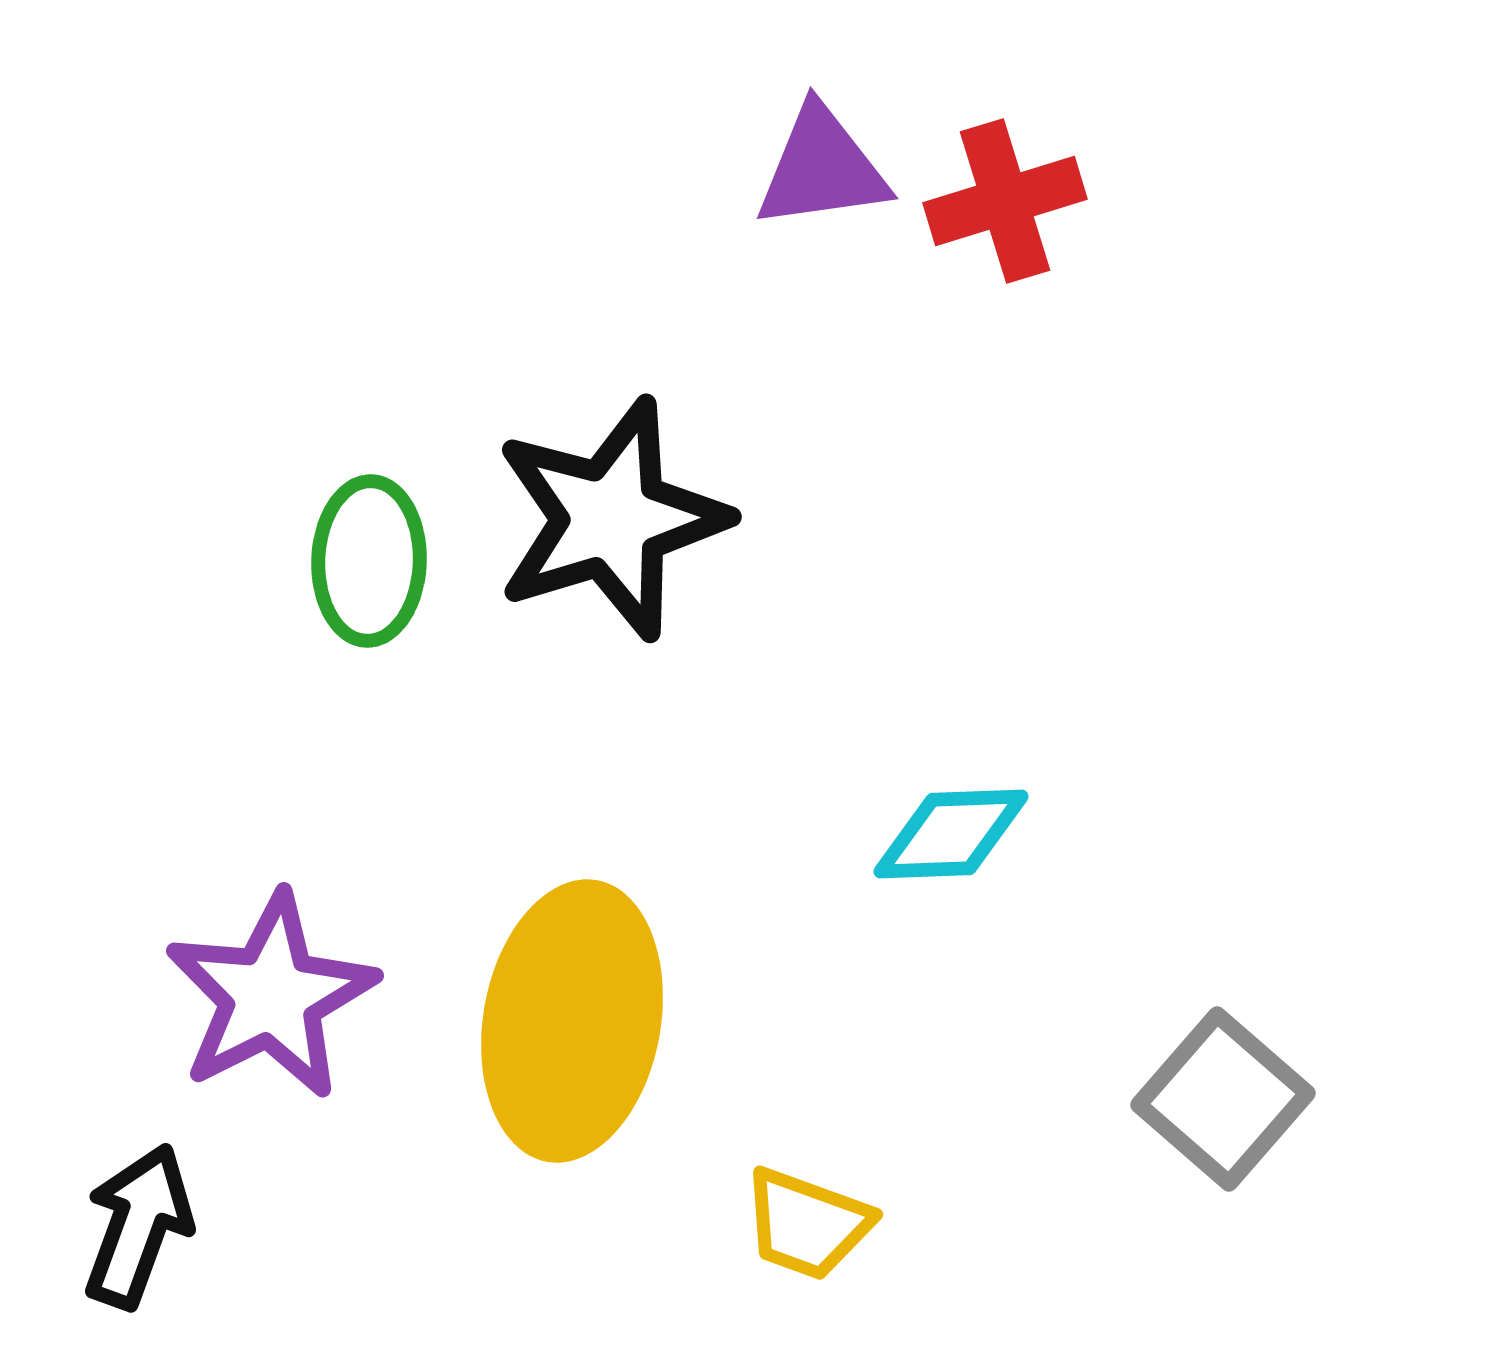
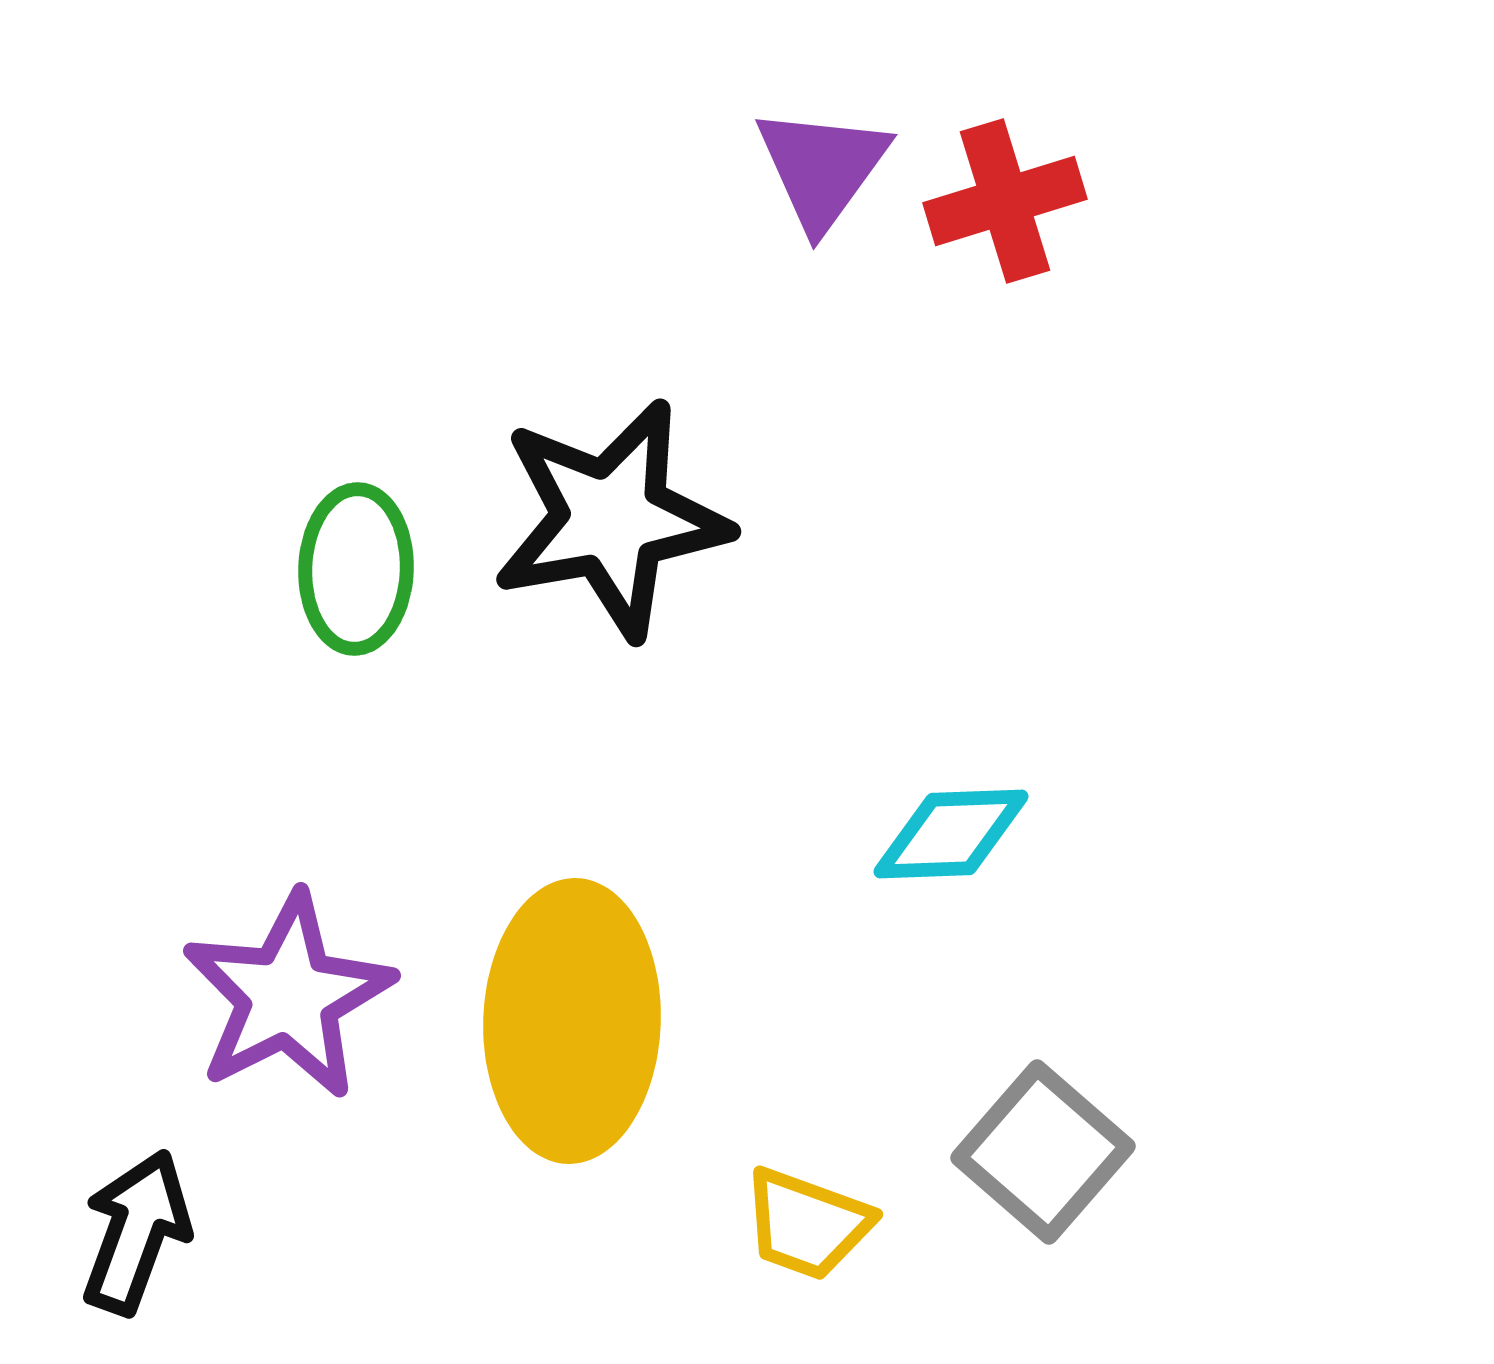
purple triangle: rotated 46 degrees counterclockwise
black star: rotated 7 degrees clockwise
green ellipse: moved 13 px left, 8 px down
purple star: moved 17 px right
yellow ellipse: rotated 8 degrees counterclockwise
gray square: moved 180 px left, 53 px down
black arrow: moved 2 px left, 6 px down
